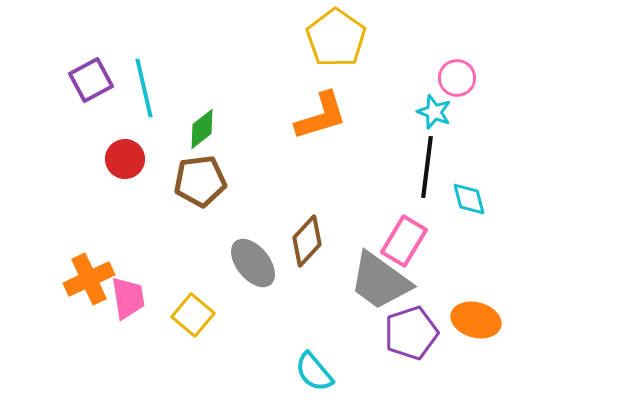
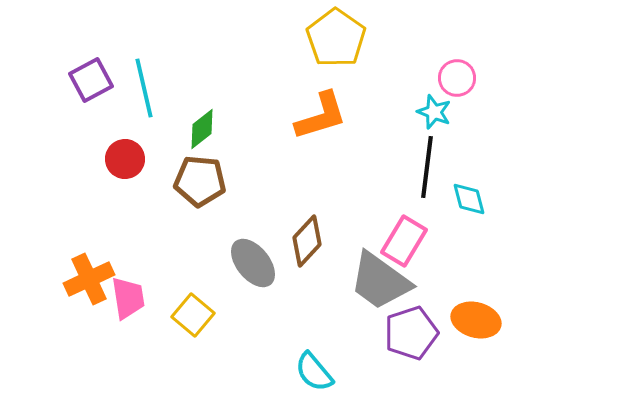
brown pentagon: rotated 12 degrees clockwise
